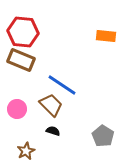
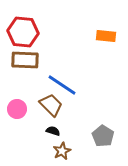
brown rectangle: moved 4 px right; rotated 20 degrees counterclockwise
brown star: moved 36 px right
